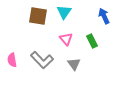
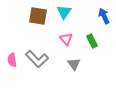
gray L-shape: moved 5 px left, 1 px up
